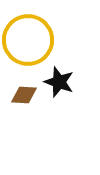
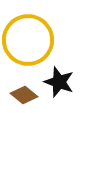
brown diamond: rotated 36 degrees clockwise
